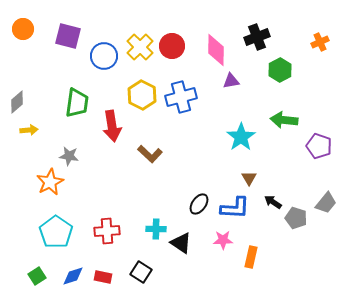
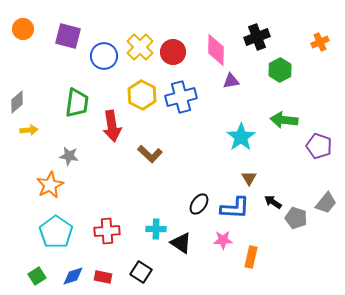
red circle: moved 1 px right, 6 px down
orange star: moved 3 px down
